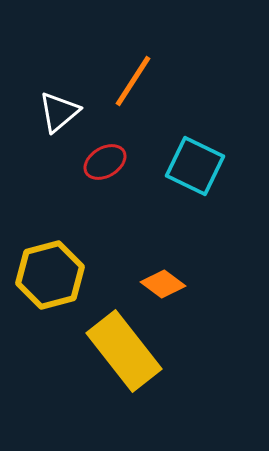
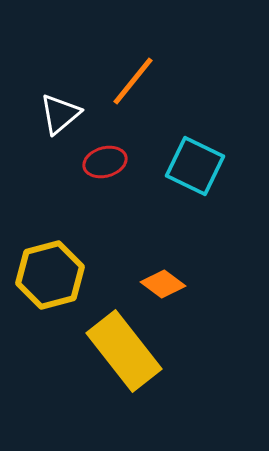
orange line: rotated 6 degrees clockwise
white triangle: moved 1 px right, 2 px down
red ellipse: rotated 15 degrees clockwise
